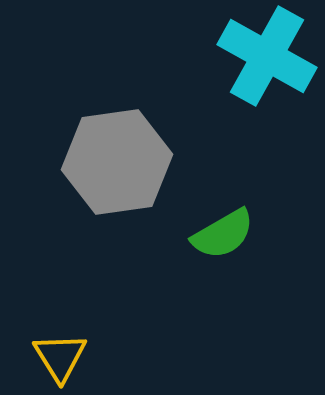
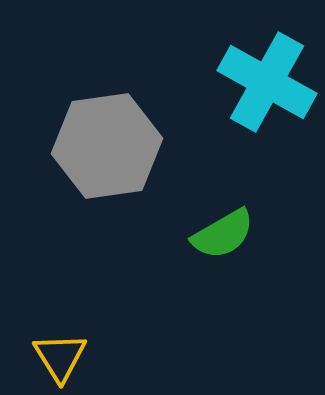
cyan cross: moved 26 px down
gray hexagon: moved 10 px left, 16 px up
